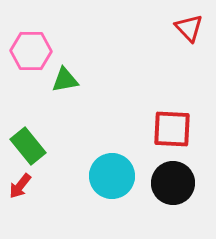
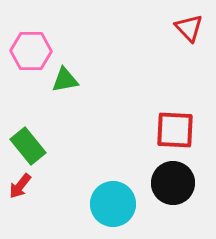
red square: moved 3 px right, 1 px down
cyan circle: moved 1 px right, 28 px down
